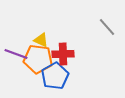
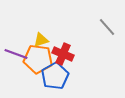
yellow triangle: rotated 42 degrees counterclockwise
red cross: rotated 25 degrees clockwise
